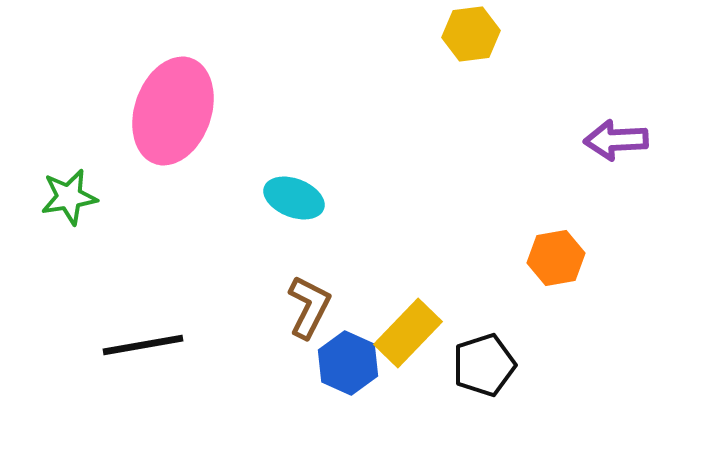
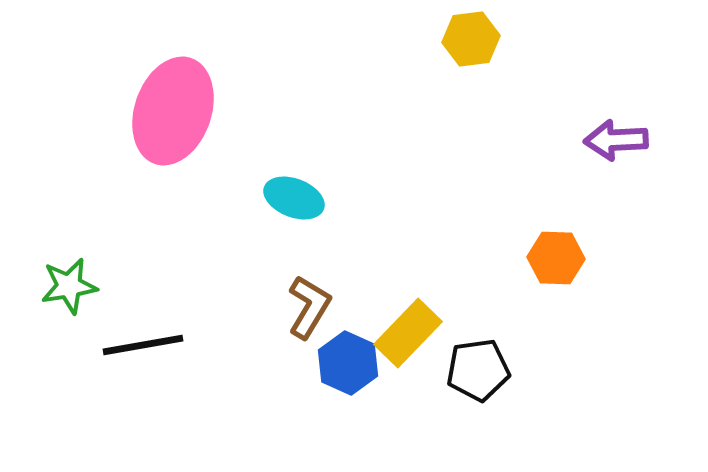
yellow hexagon: moved 5 px down
green star: moved 89 px down
orange hexagon: rotated 12 degrees clockwise
brown L-shape: rotated 4 degrees clockwise
black pentagon: moved 6 px left, 5 px down; rotated 10 degrees clockwise
